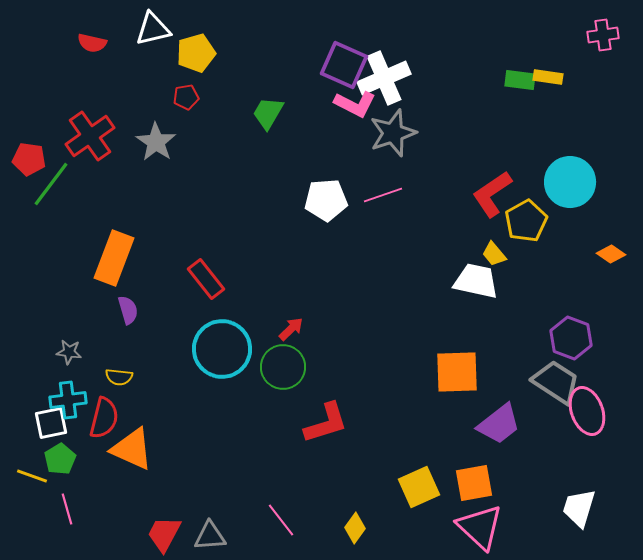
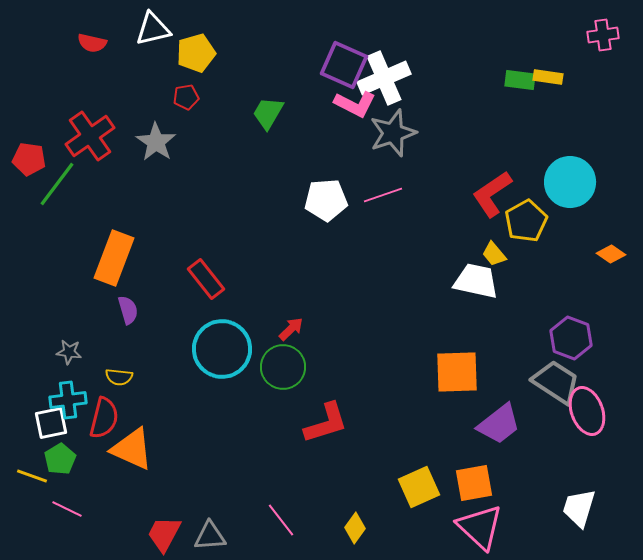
green line at (51, 184): moved 6 px right
pink line at (67, 509): rotated 48 degrees counterclockwise
